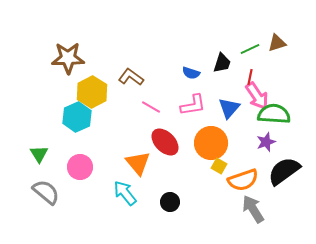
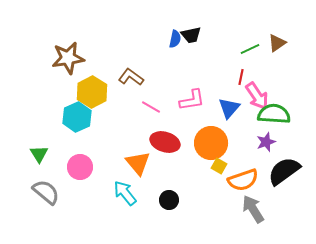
brown triangle: rotated 18 degrees counterclockwise
brown star: rotated 8 degrees counterclockwise
black trapezoid: moved 31 px left, 28 px up; rotated 60 degrees clockwise
blue semicircle: moved 16 px left, 34 px up; rotated 96 degrees counterclockwise
red line: moved 9 px left
pink L-shape: moved 1 px left, 5 px up
red ellipse: rotated 28 degrees counterclockwise
black circle: moved 1 px left, 2 px up
